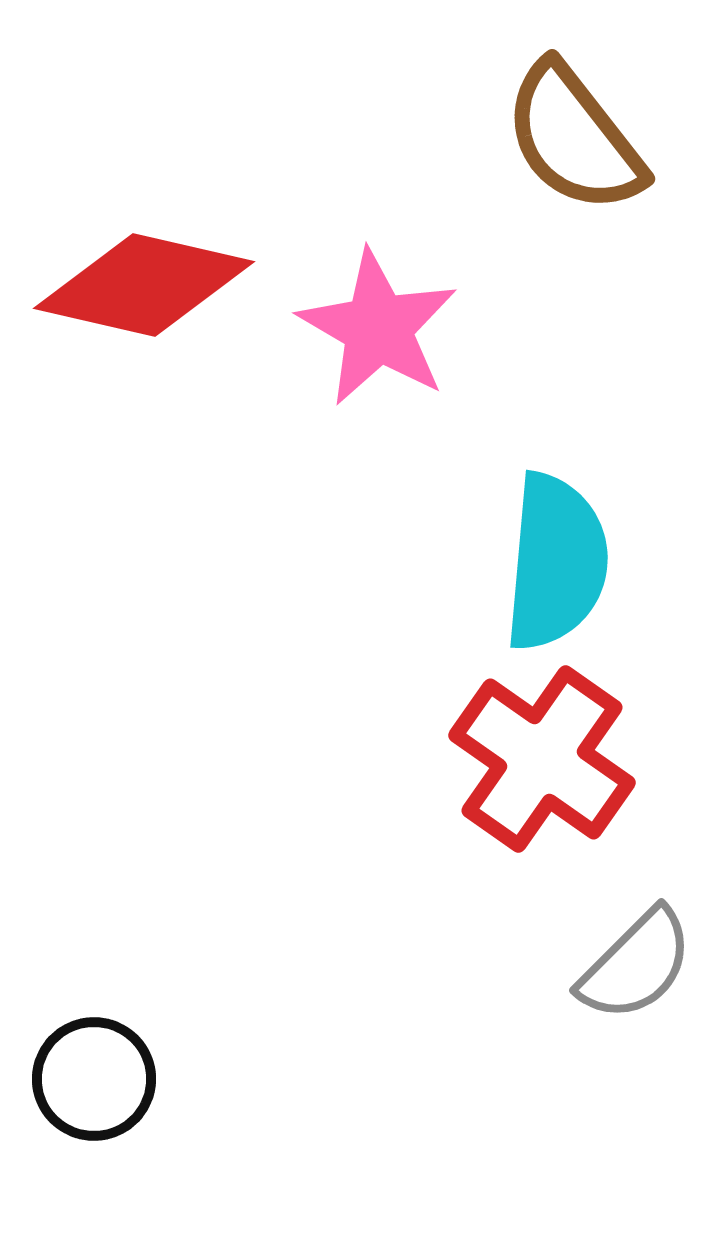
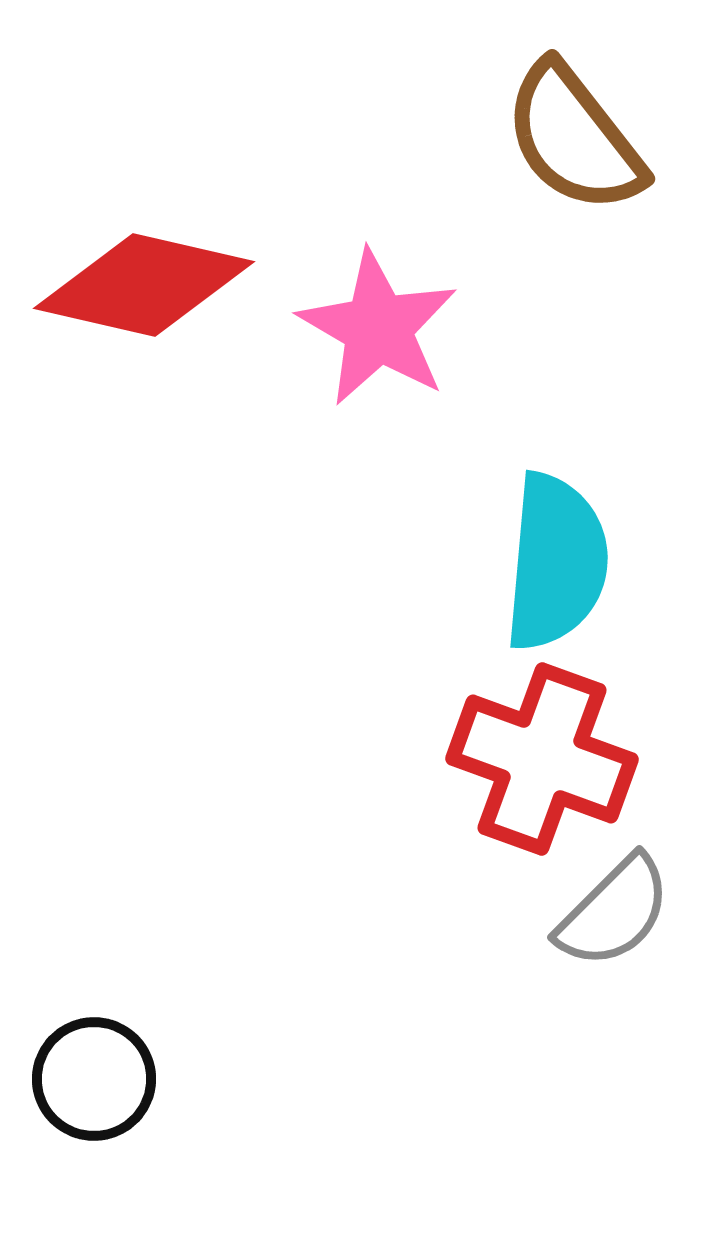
red cross: rotated 15 degrees counterclockwise
gray semicircle: moved 22 px left, 53 px up
